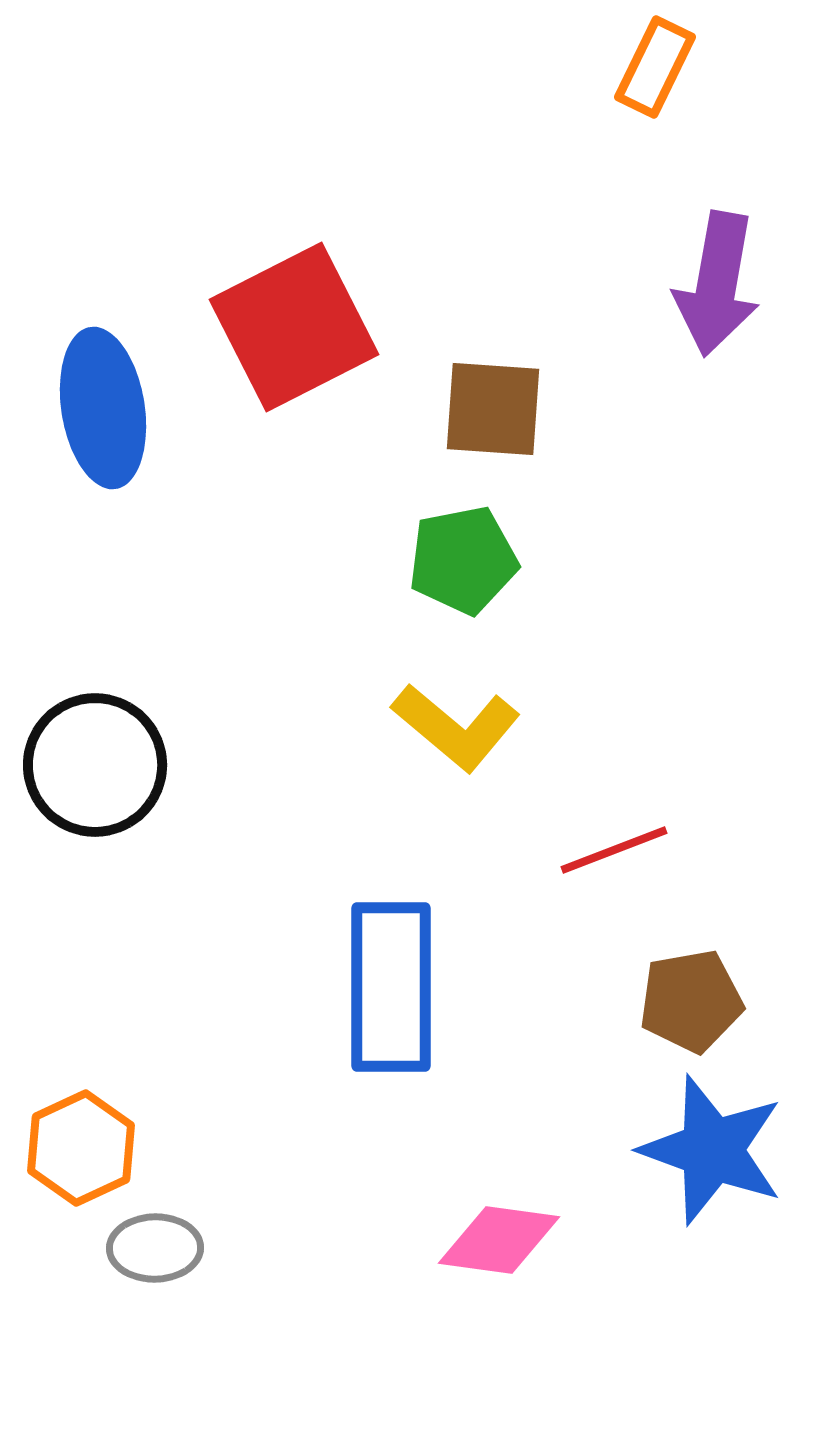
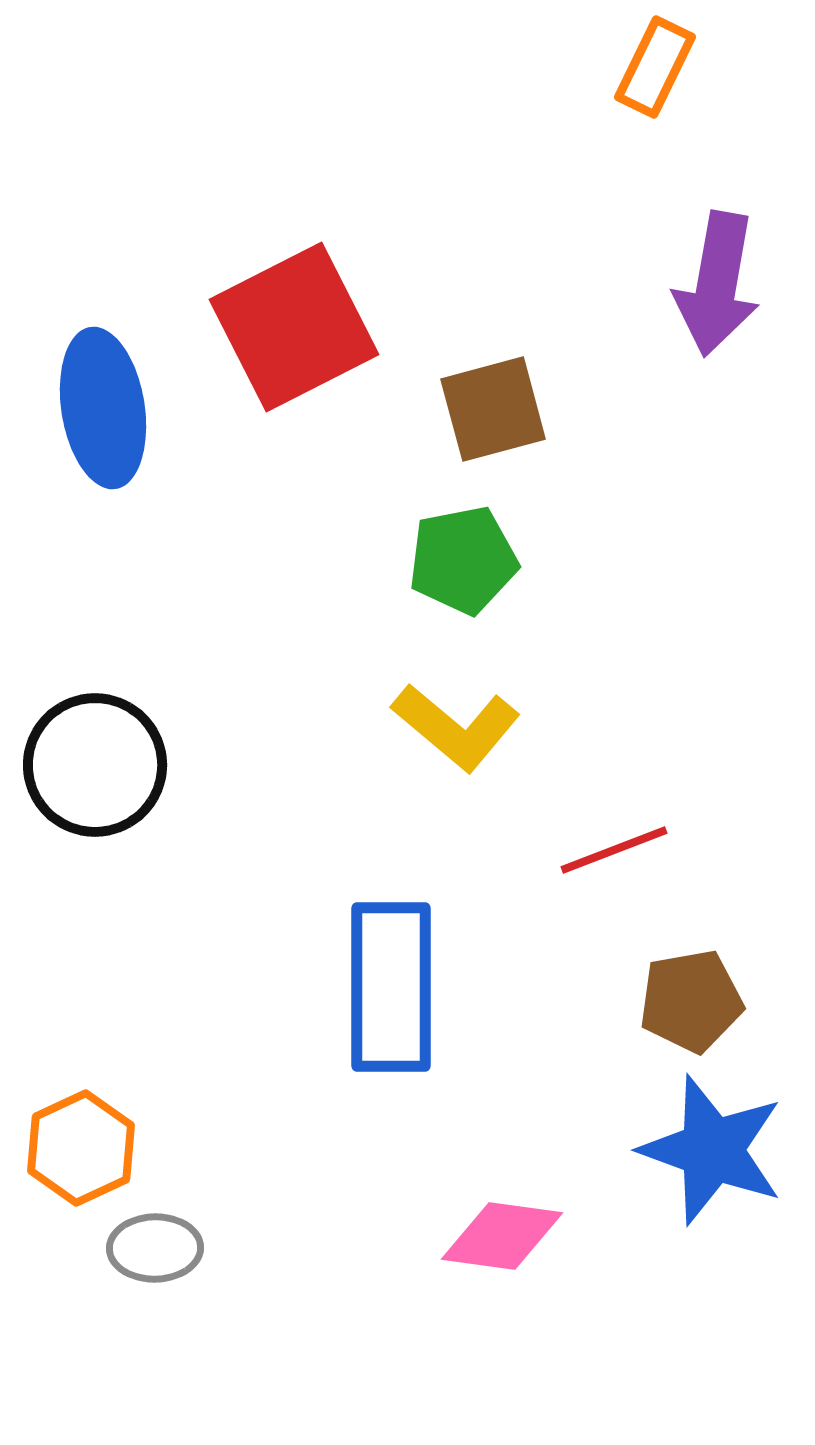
brown square: rotated 19 degrees counterclockwise
pink diamond: moved 3 px right, 4 px up
